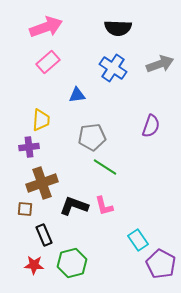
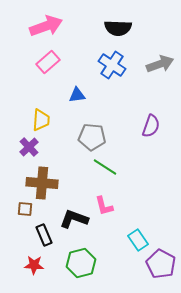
pink arrow: moved 1 px up
blue cross: moved 1 px left, 3 px up
gray pentagon: rotated 12 degrees clockwise
purple cross: rotated 36 degrees counterclockwise
brown cross: rotated 24 degrees clockwise
black L-shape: moved 13 px down
green hexagon: moved 9 px right
